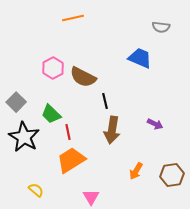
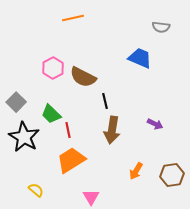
red line: moved 2 px up
